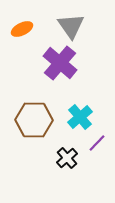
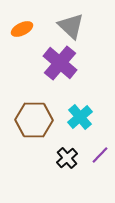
gray triangle: rotated 12 degrees counterclockwise
purple line: moved 3 px right, 12 px down
